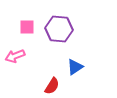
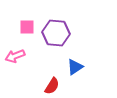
purple hexagon: moved 3 px left, 4 px down
